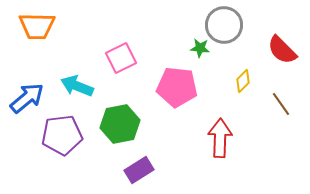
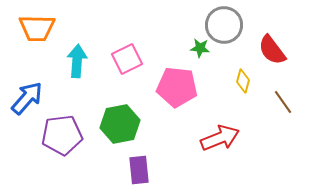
orange trapezoid: moved 2 px down
red semicircle: moved 10 px left; rotated 8 degrees clockwise
pink square: moved 6 px right, 1 px down
yellow diamond: rotated 30 degrees counterclockwise
cyan arrow: moved 25 px up; rotated 72 degrees clockwise
blue arrow: rotated 9 degrees counterclockwise
brown line: moved 2 px right, 2 px up
red arrow: rotated 66 degrees clockwise
purple rectangle: rotated 64 degrees counterclockwise
